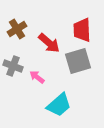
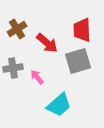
red arrow: moved 2 px left
gray cross: moved 2 px down; rotated 30 degrees counterclockwise
pink arrow: rotated 14 degrees clockwise
